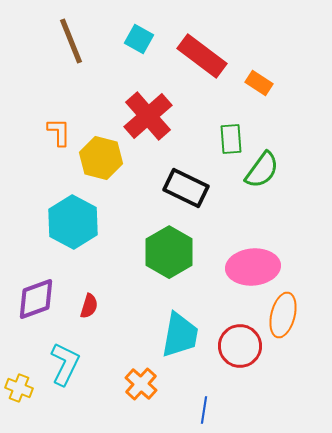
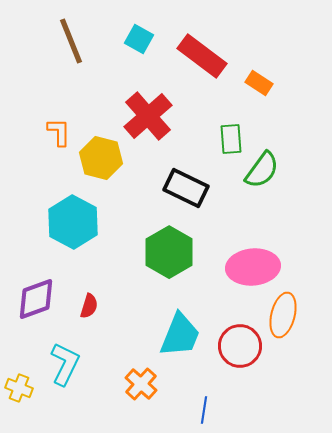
cyan trapezoid: rotated 12 degrees clockwise
